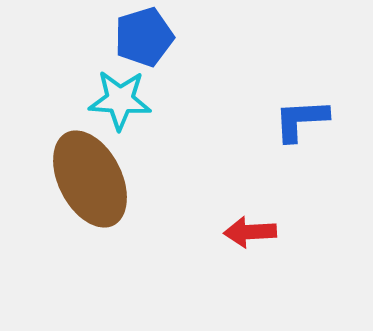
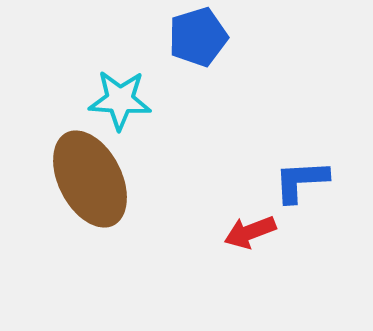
blue pentagon: moved 54 px right
blue L-shape: moved 61 px down
red arrow: rotated 18 degrees counterclockwise
